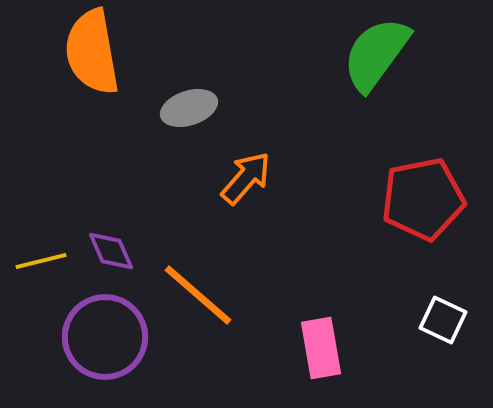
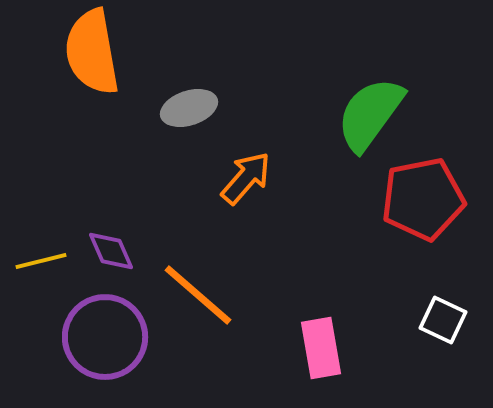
green semicircle: moved 6 px left, 60 px down
